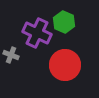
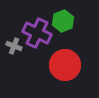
green hexagon: moved 1 px left, 1 px up; rotated 15 degrees clockwise
gray cross: moved 3 px right, 9 px up
